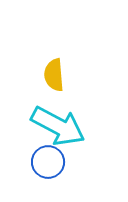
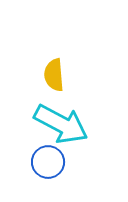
cyan arrow: moved 3 px right, 2 px up
